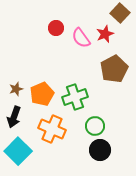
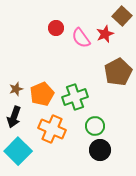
brown square: moved 2 px right, 3 px down
brown pentagon: moved 4 px right, 3 px down
